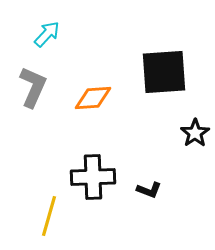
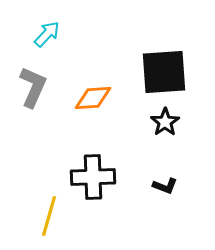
black star: moved 30 px left, 11 px up
black L-shape: moved 16 px right, 4 px up
